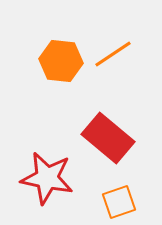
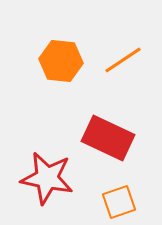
orange line: moved 10 px right, 6 px down
red rectangle: rotated 15 degrees counterclockwise
